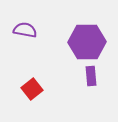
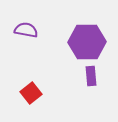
purple semicircle: moved 1 px right
red square: moved 1 px left, 4 px down
